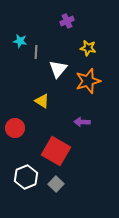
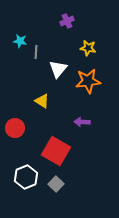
orange star: rotated 10 degrees clockwise
